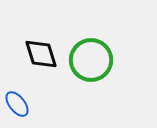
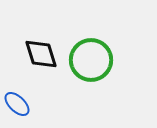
blue ellipse: rotated 8 degrees counterclockwise
